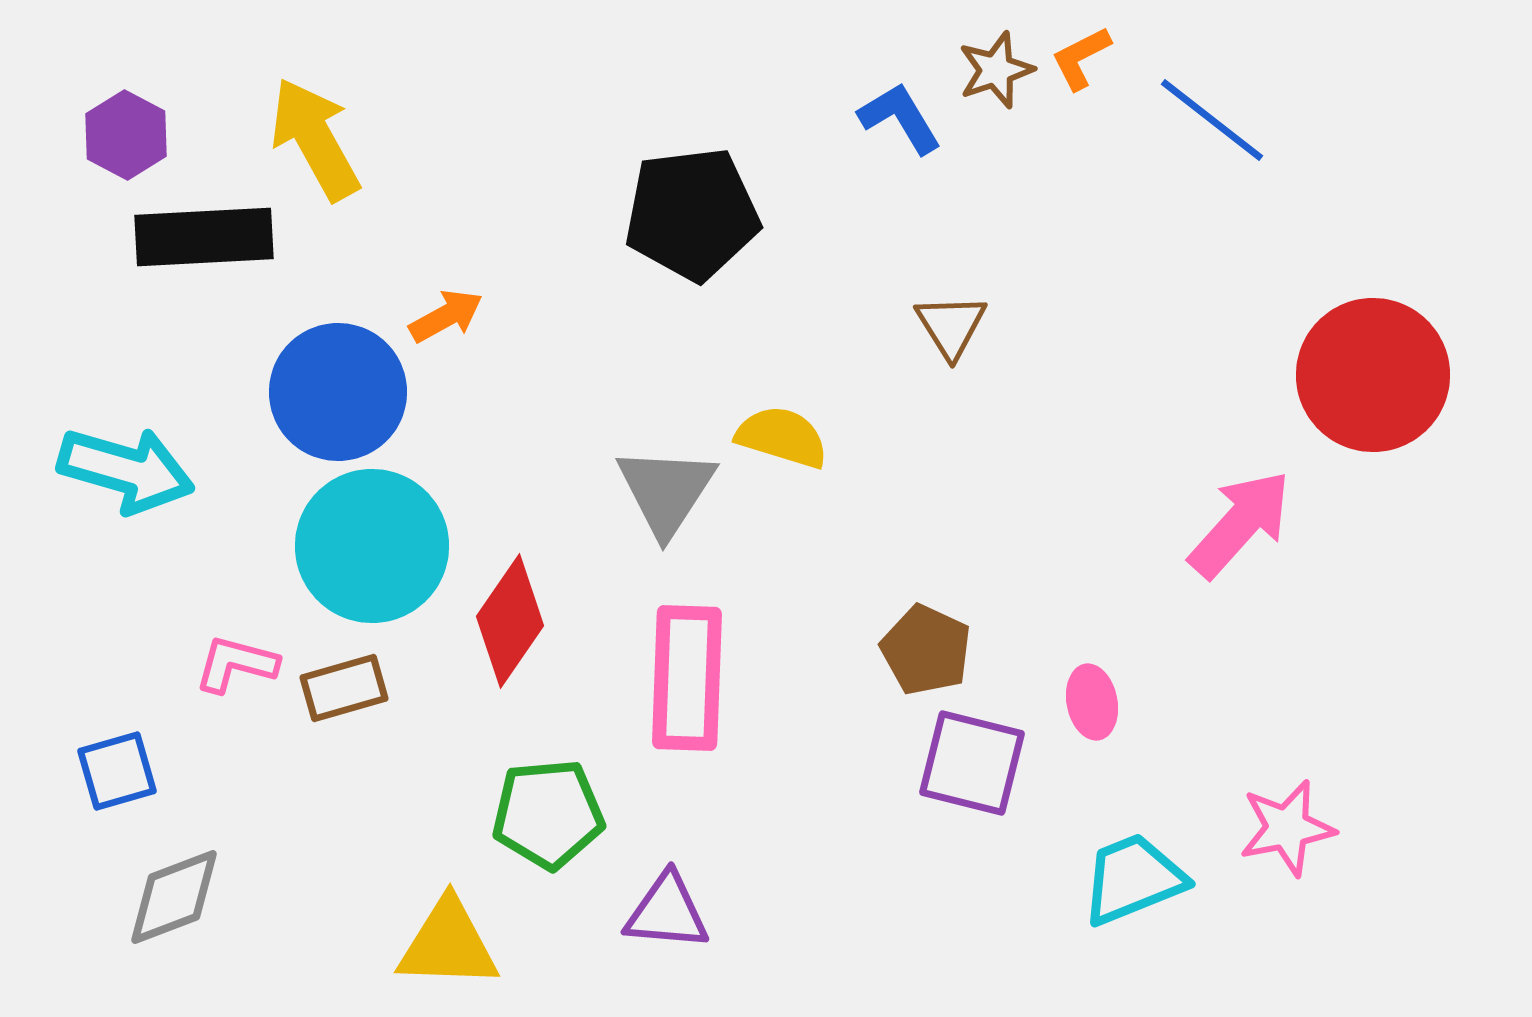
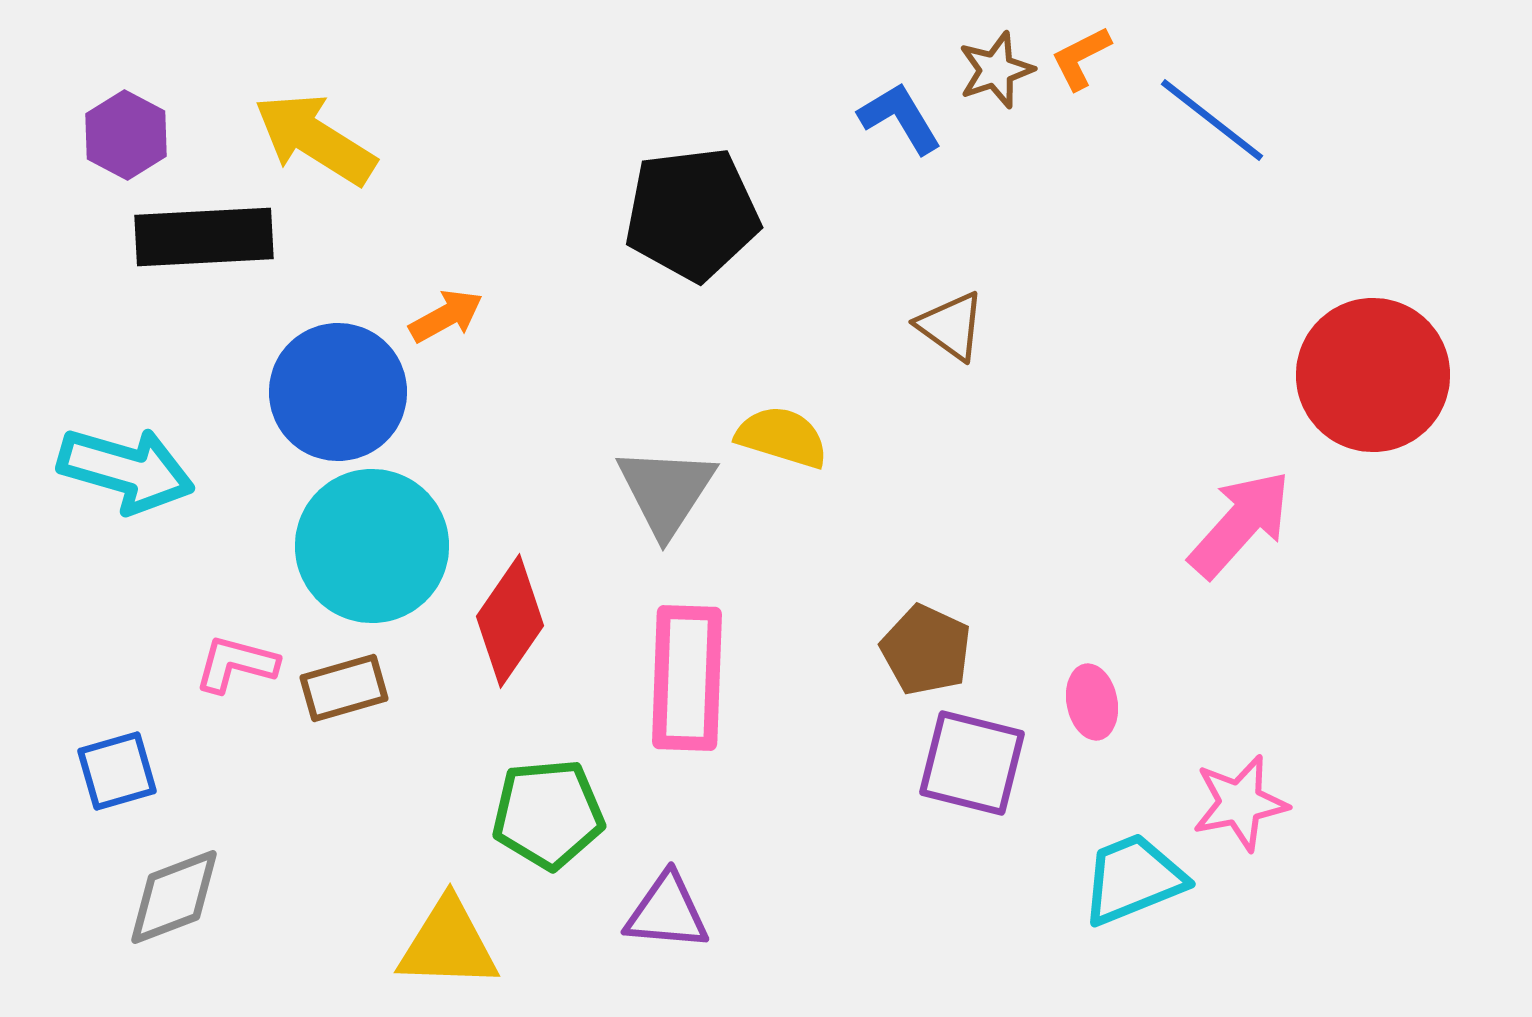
yellow arrow: rotated 29 degrees counterclockwise
brown triangle: rotated 22 degrees counterclockwise
pink star: moved 47 px left, 25 px up
